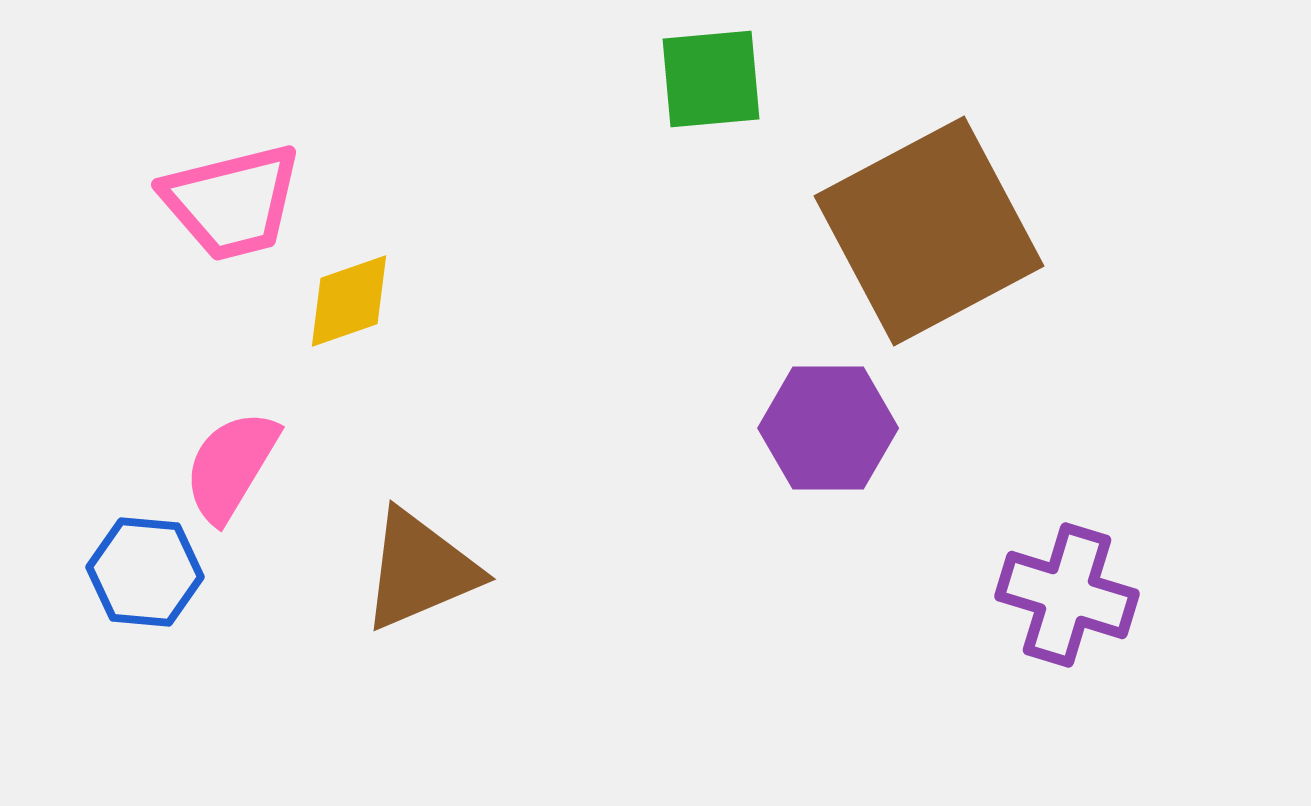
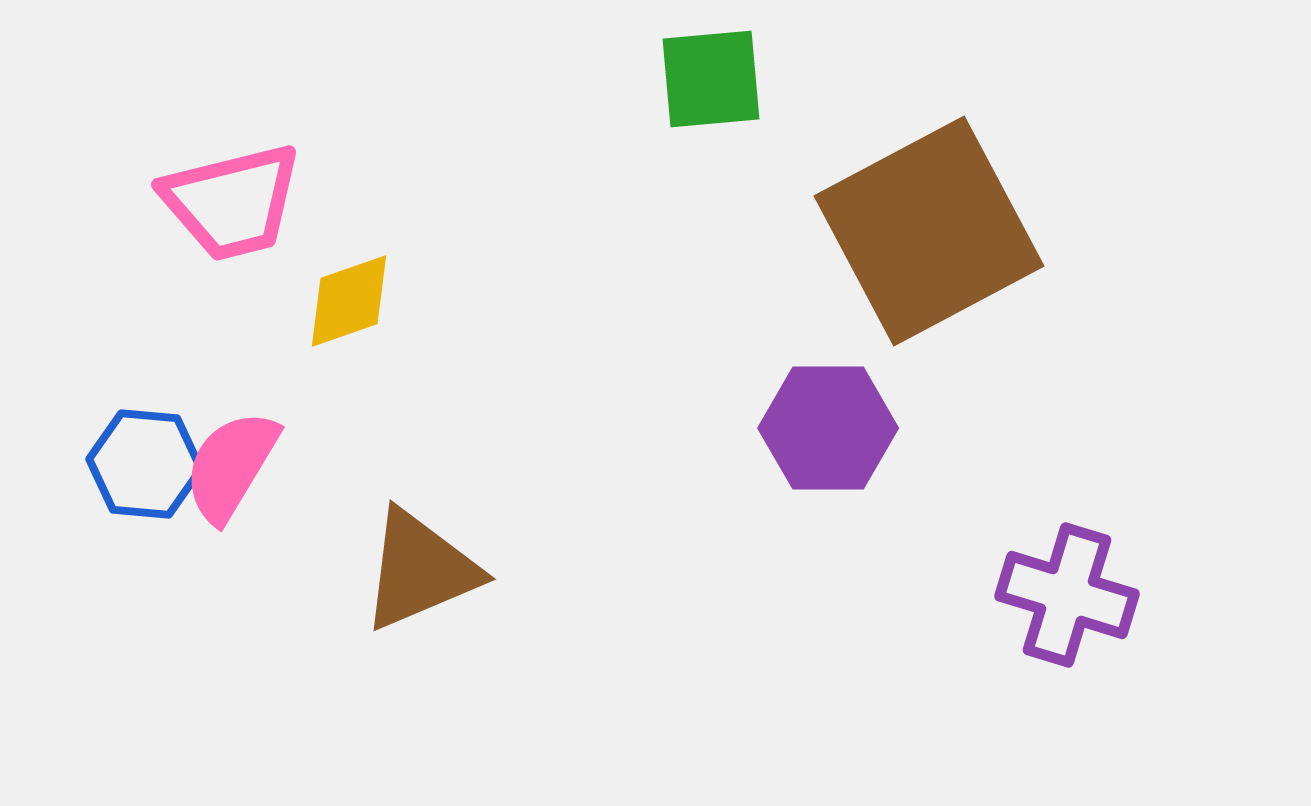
blue hexagon: moved 108 px up
